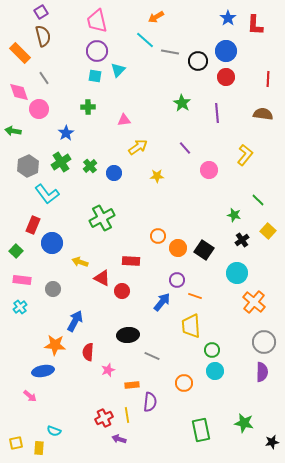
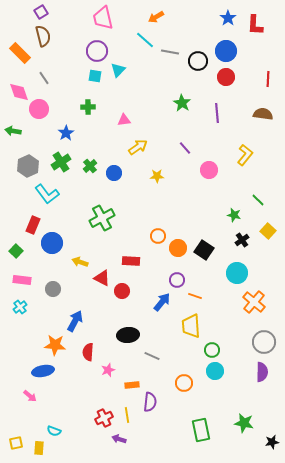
pink trapezoid at (97, 21): moved 6 px right, 3 px up
